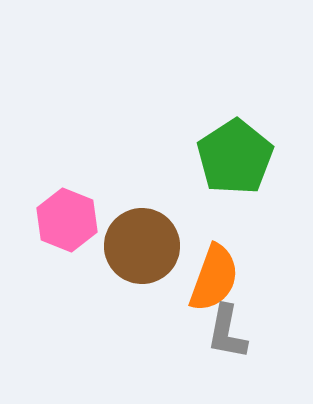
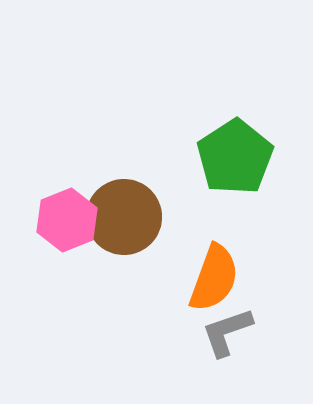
pink hexagon: rotated 16 degrees clockwise
brown circle: moved 18 px left, 29 px up
gray L-shape: rotated 60 degrees clockwise
